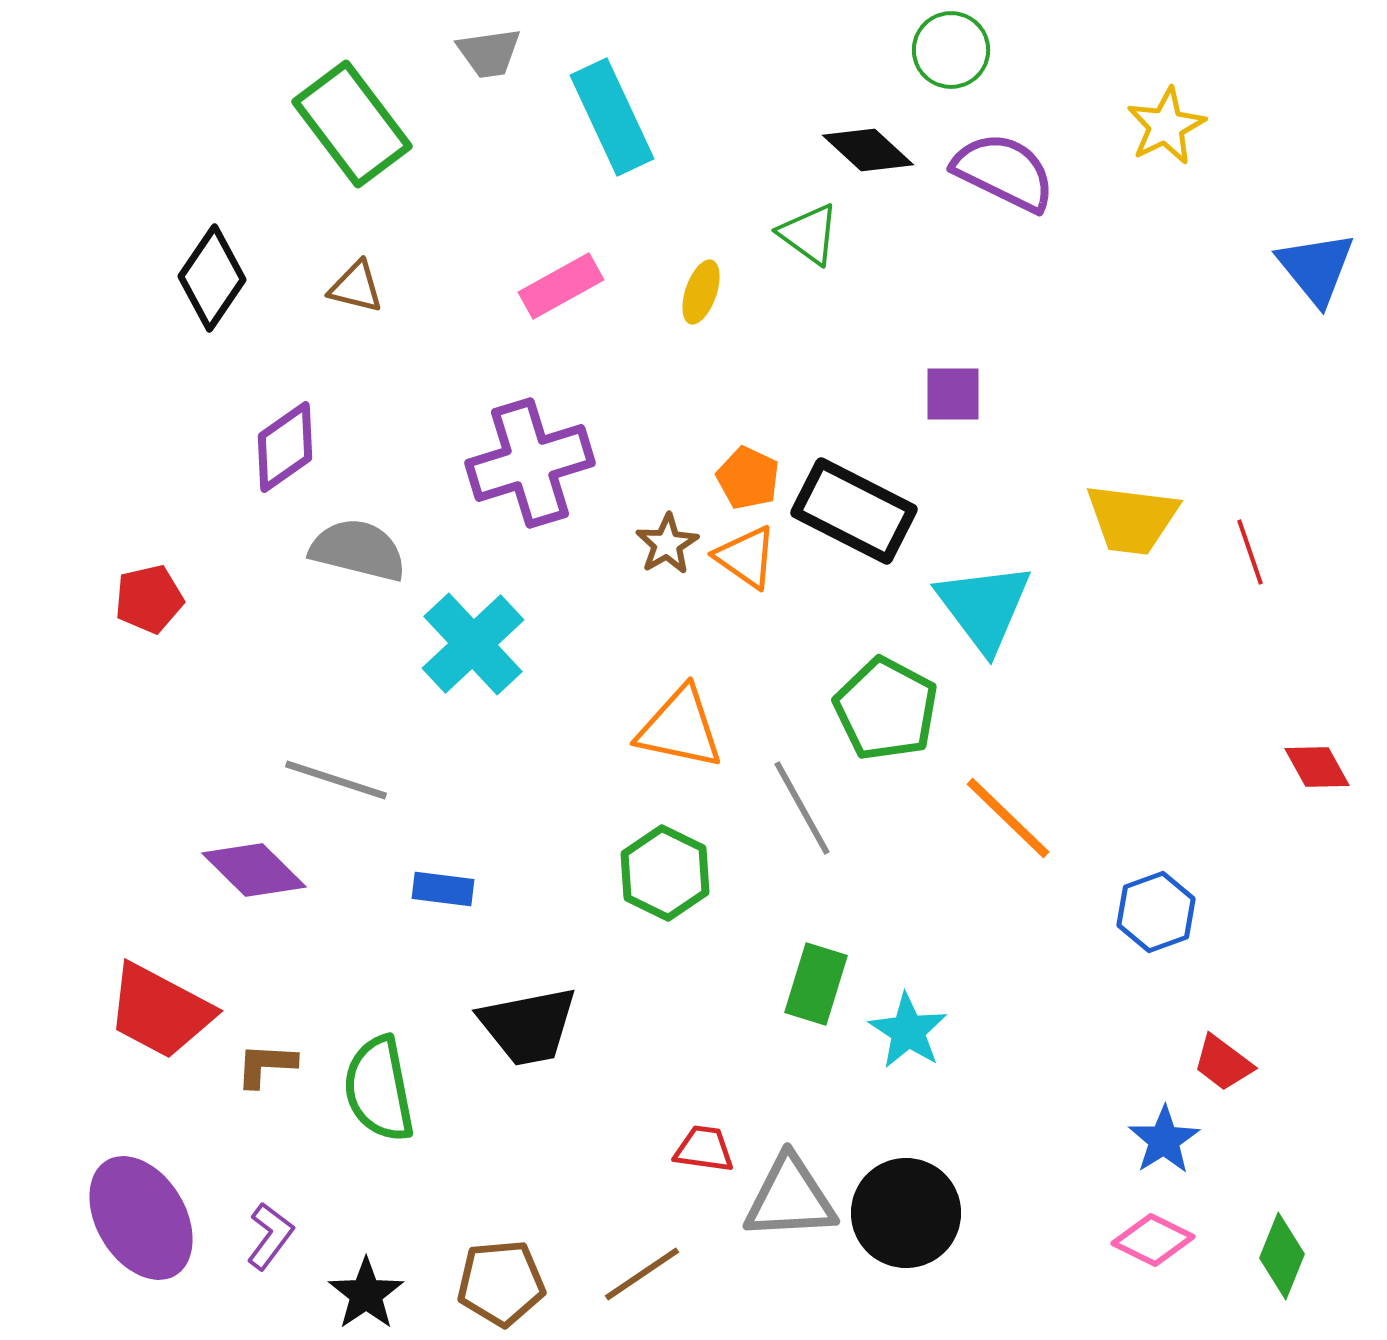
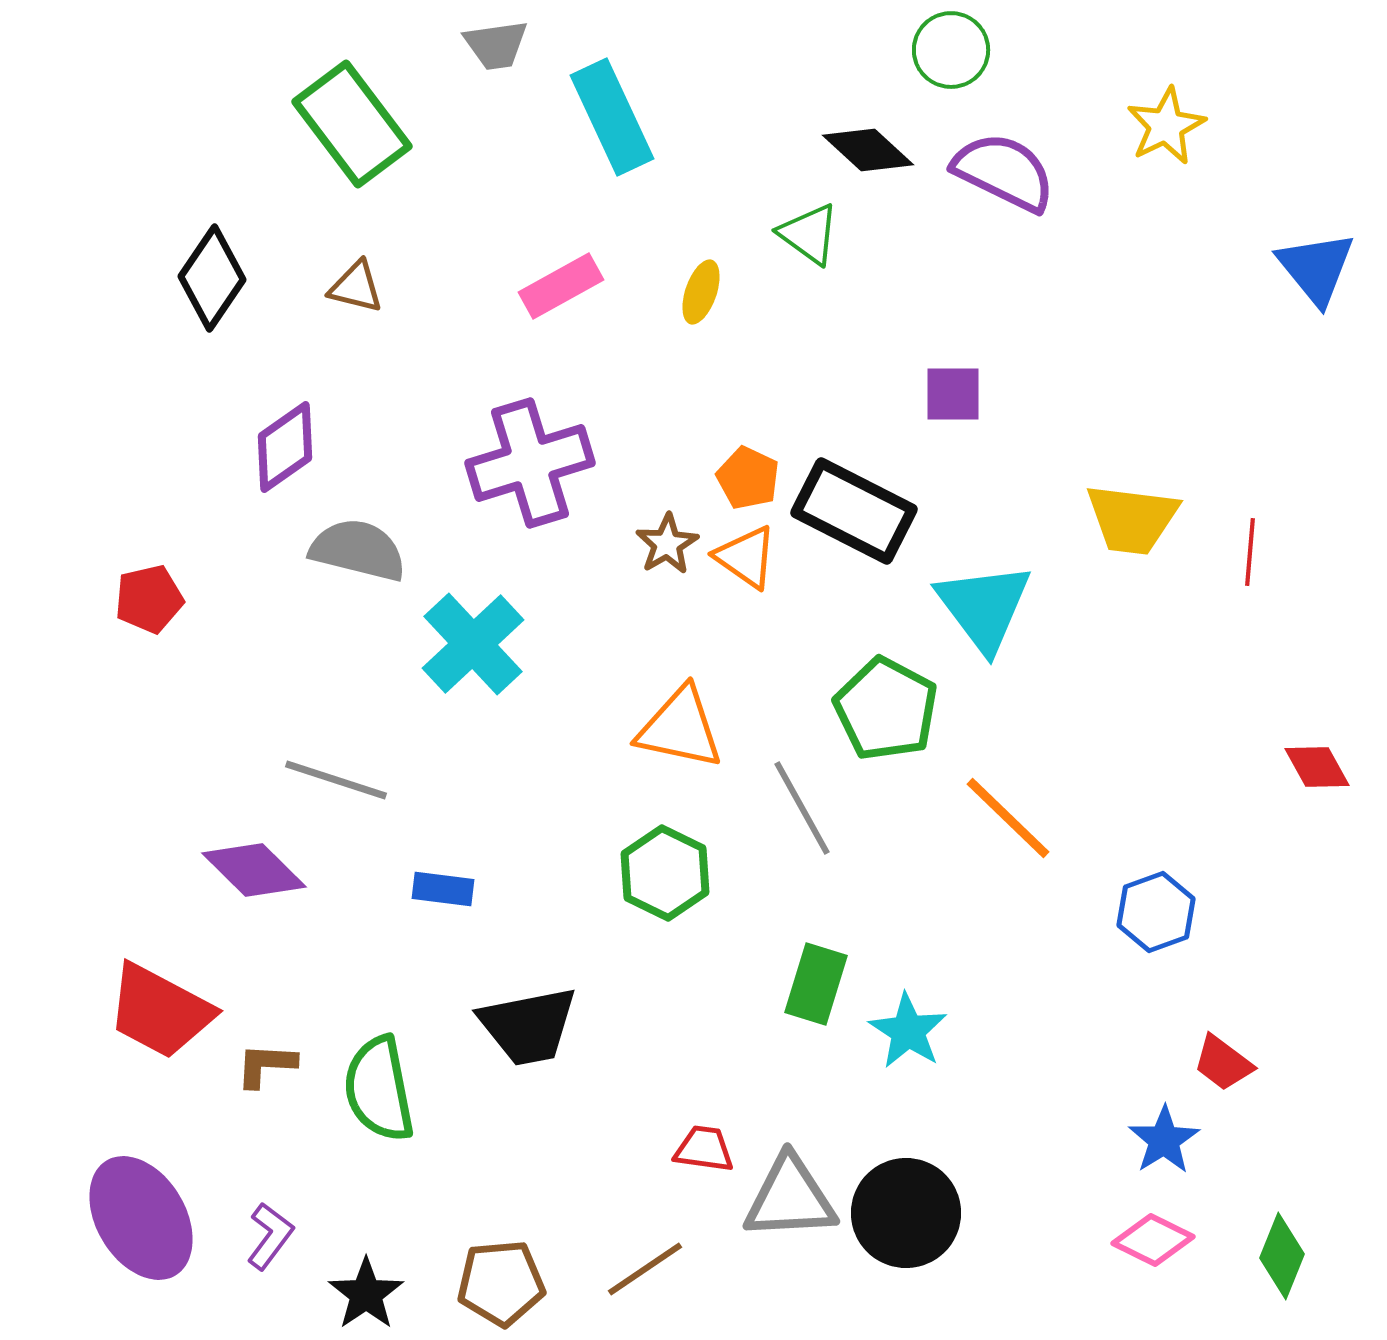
gray trapezoid at (489, 53): moved 7 px right, 8 px up
red line at (1250, 552): rotated 24 degrees clockwise
brown line at (642, 1274): moved 3 px right, 5 px up
